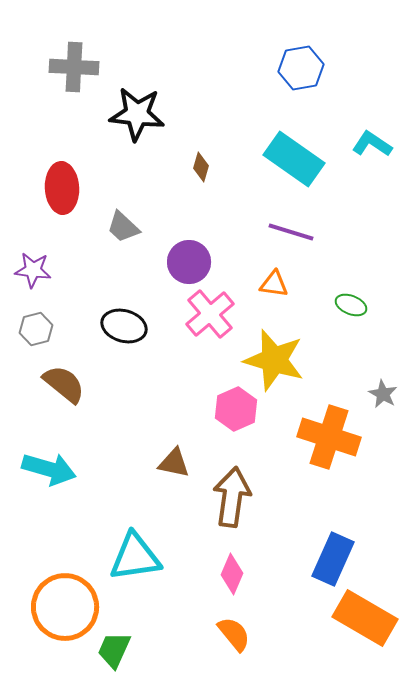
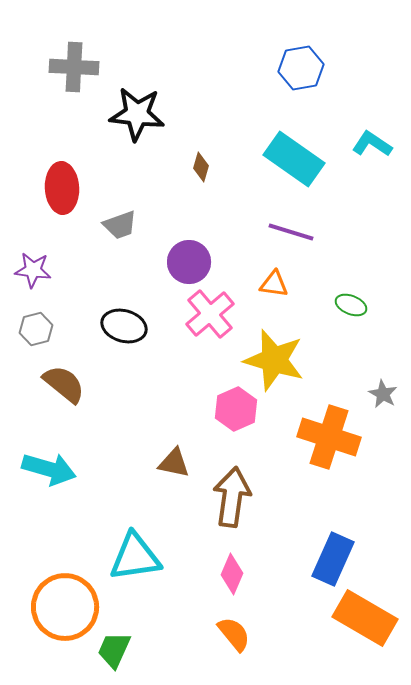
gray trapezoid: moved 3 px left, 2 px up; rotated 63 degrees counterclockwise
